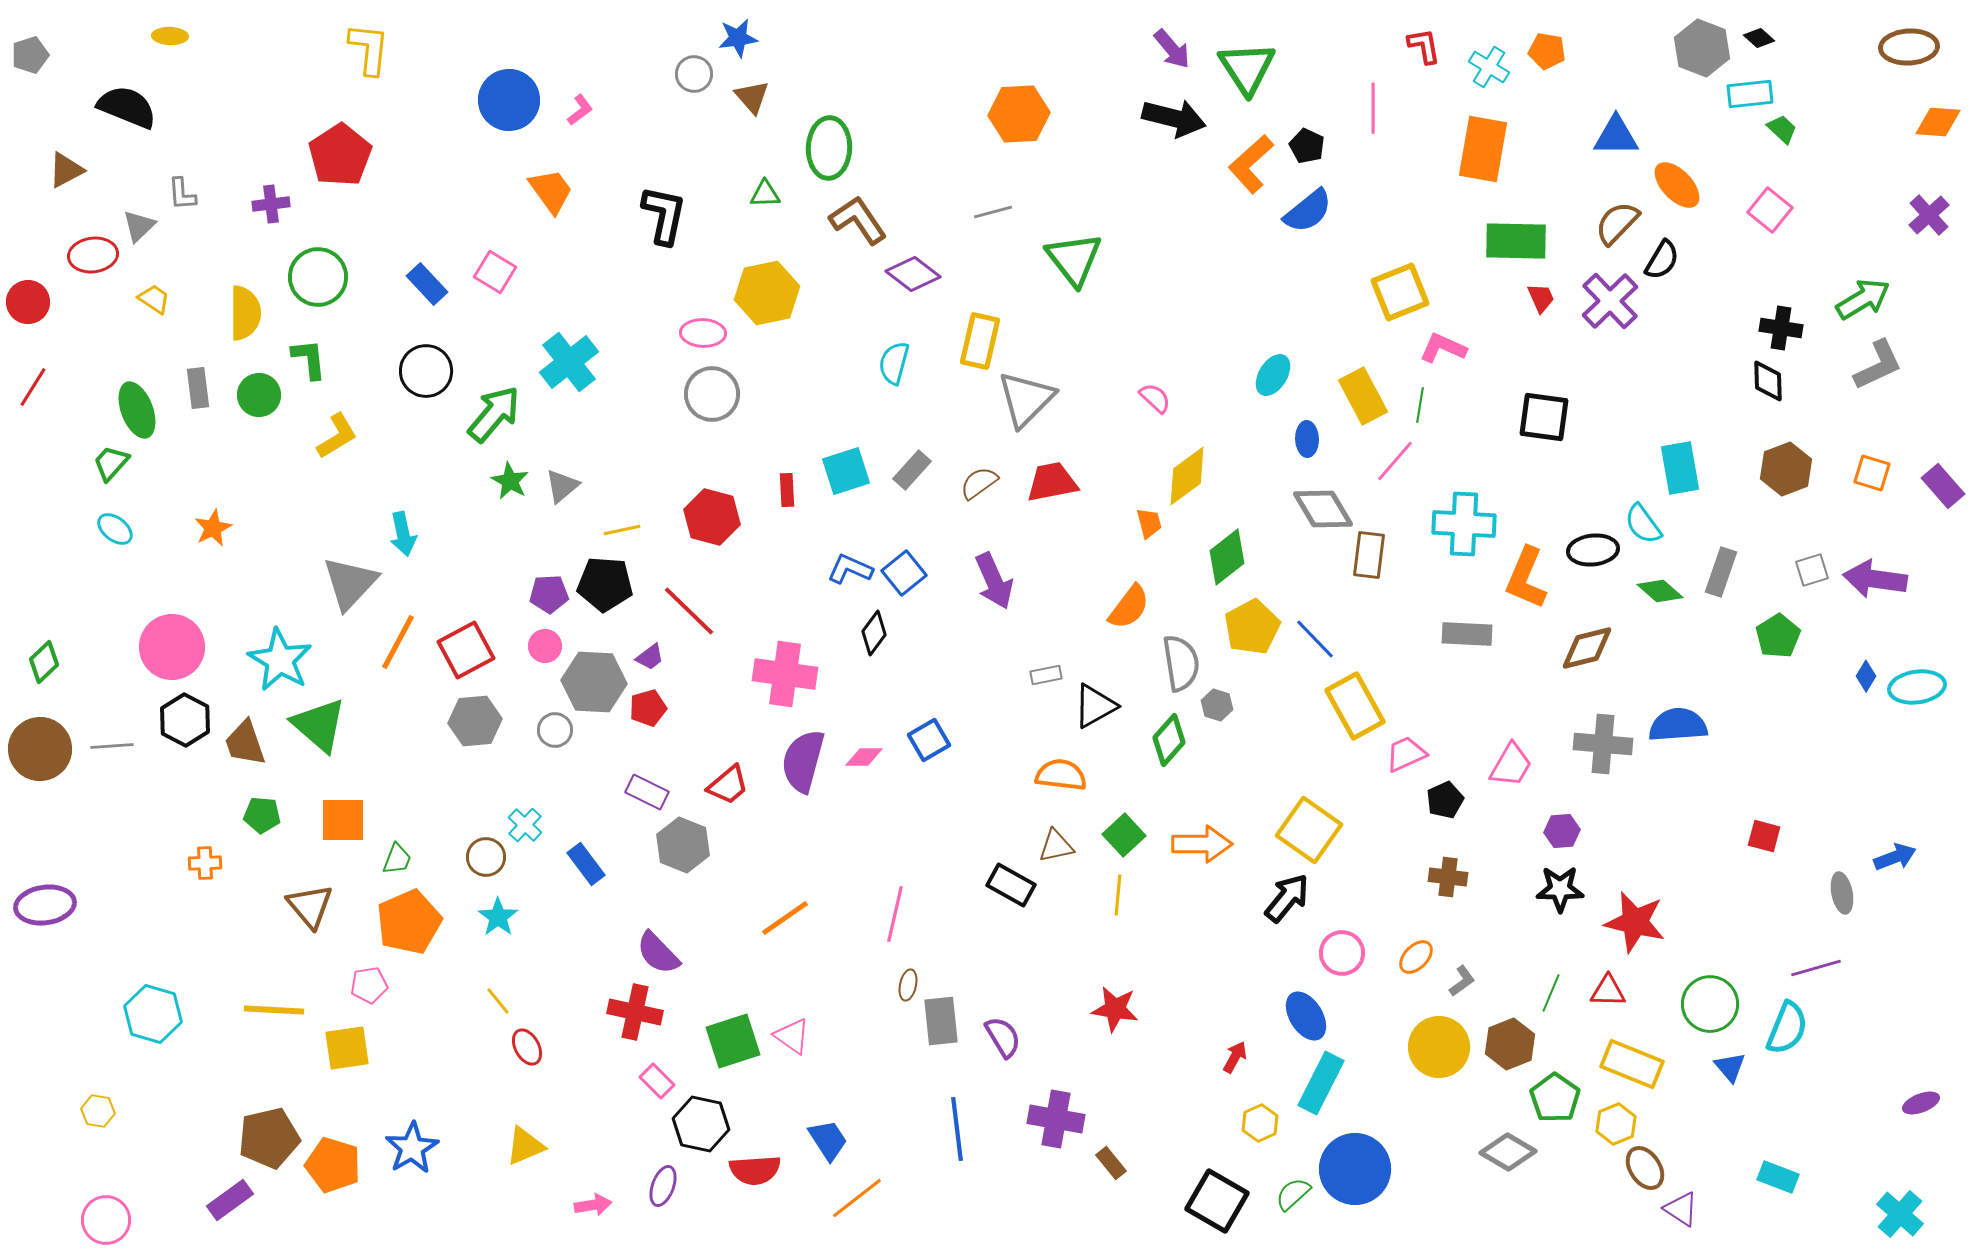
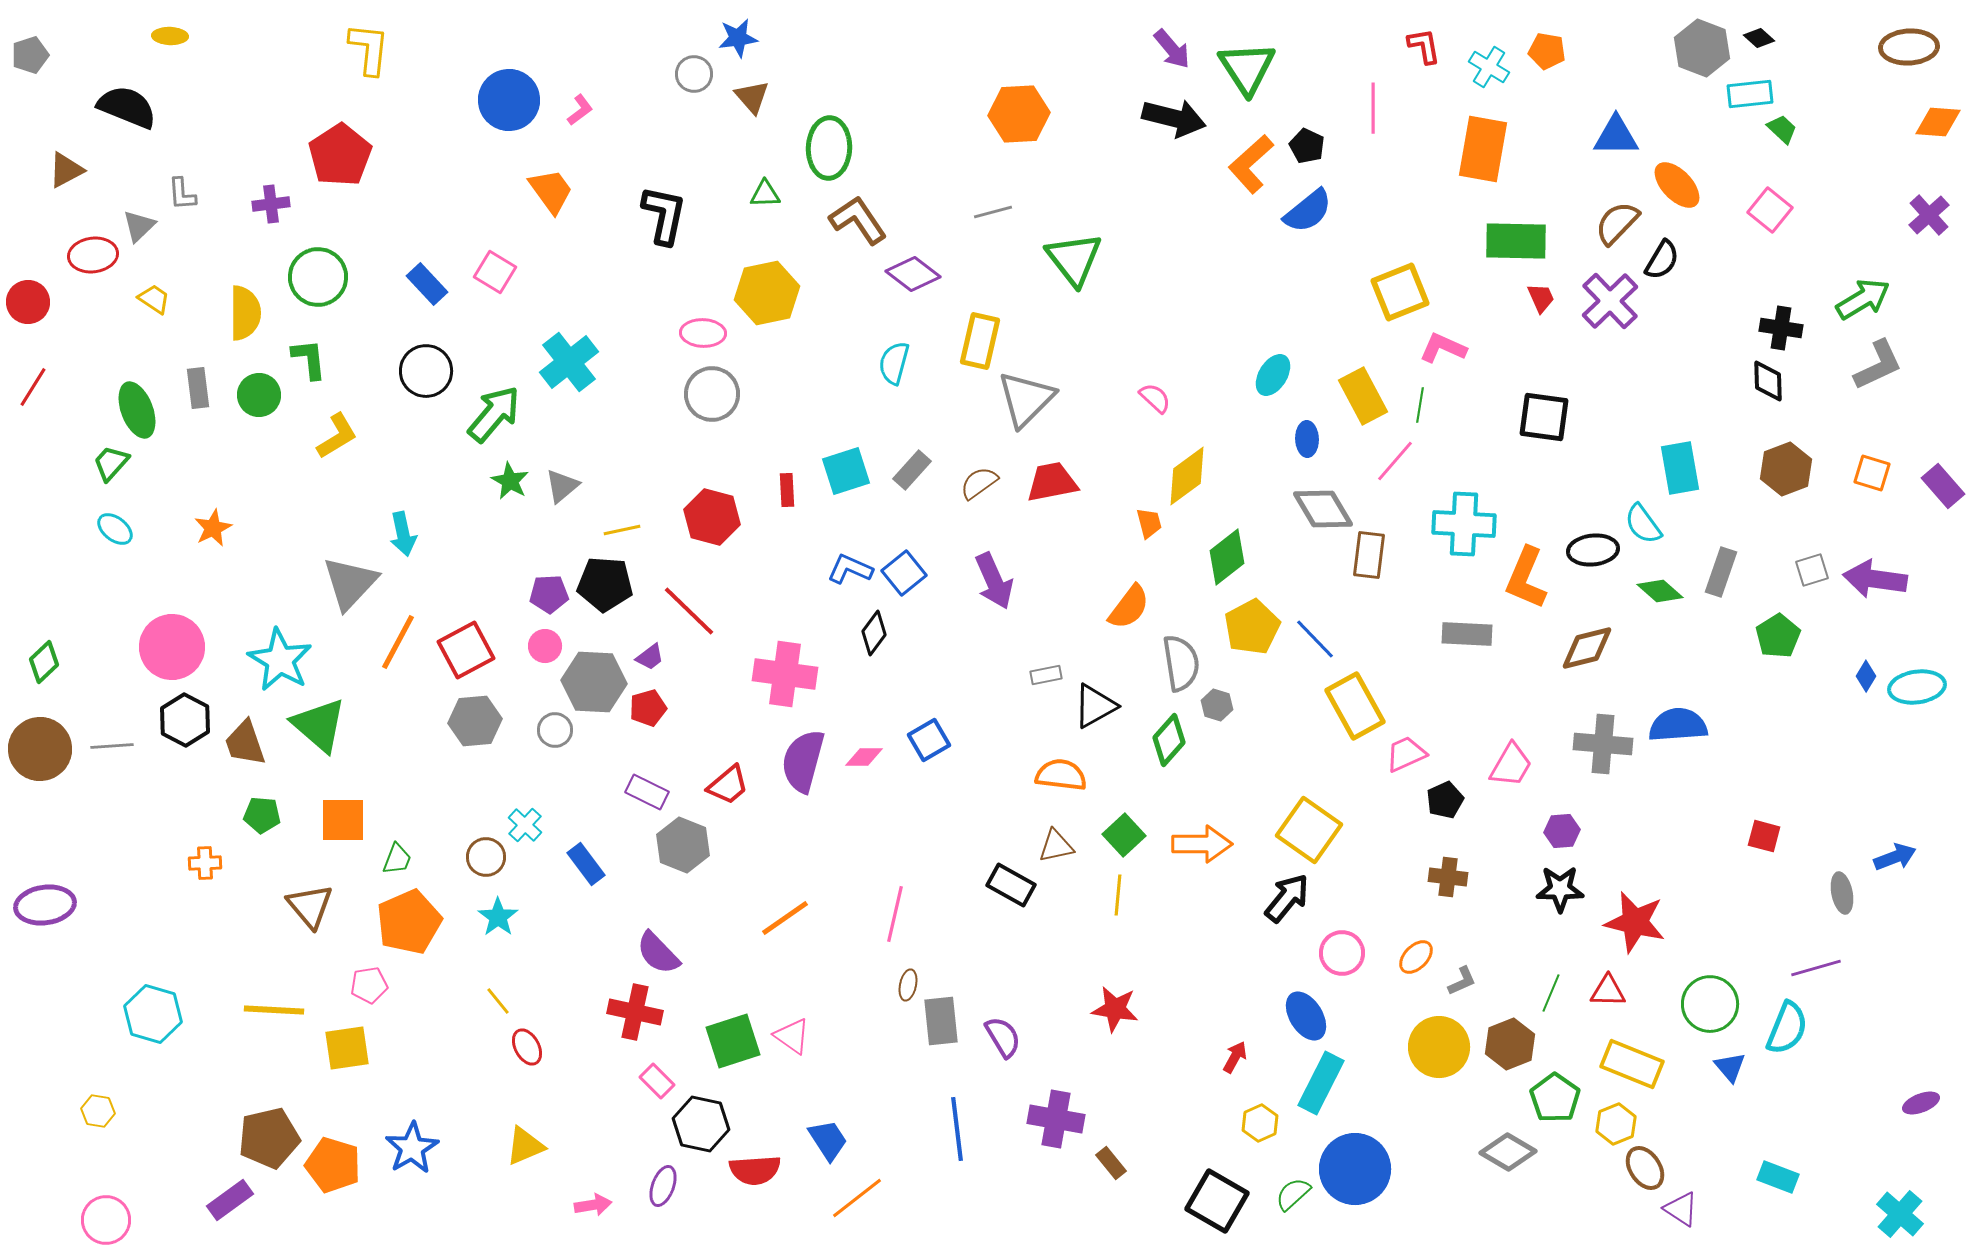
gray L-shape at (1462, 981): rotated 12 degrees clockwise
